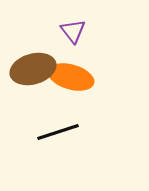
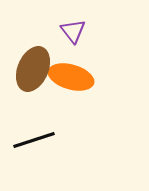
brown ellipse: rotated 51 degrees counterclockwise
black line: moved 24 px left, 8 px down
